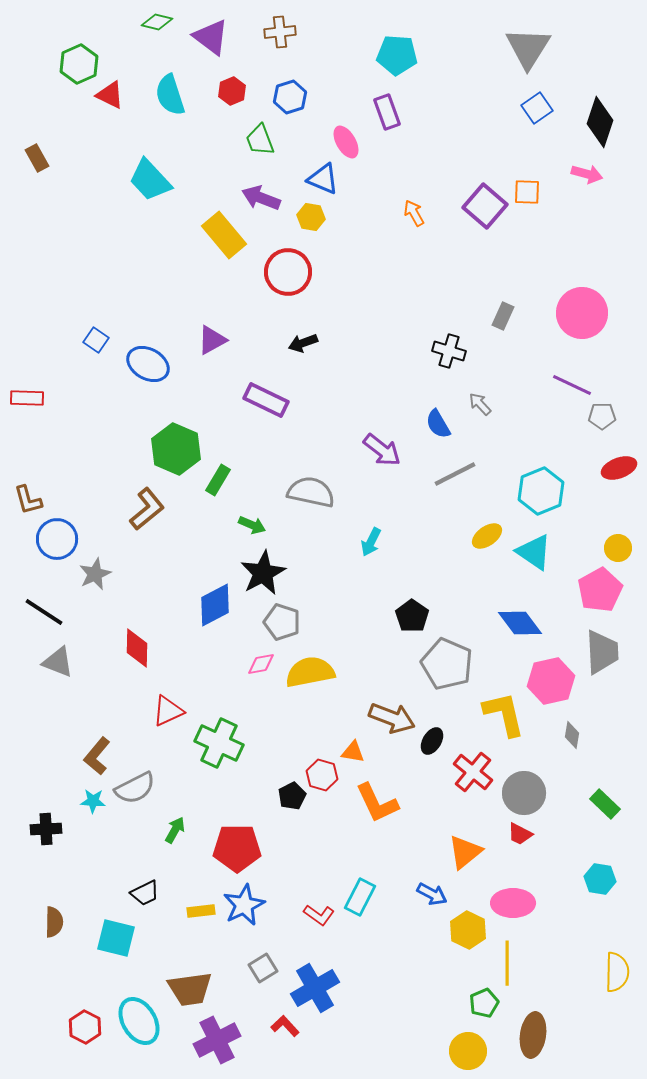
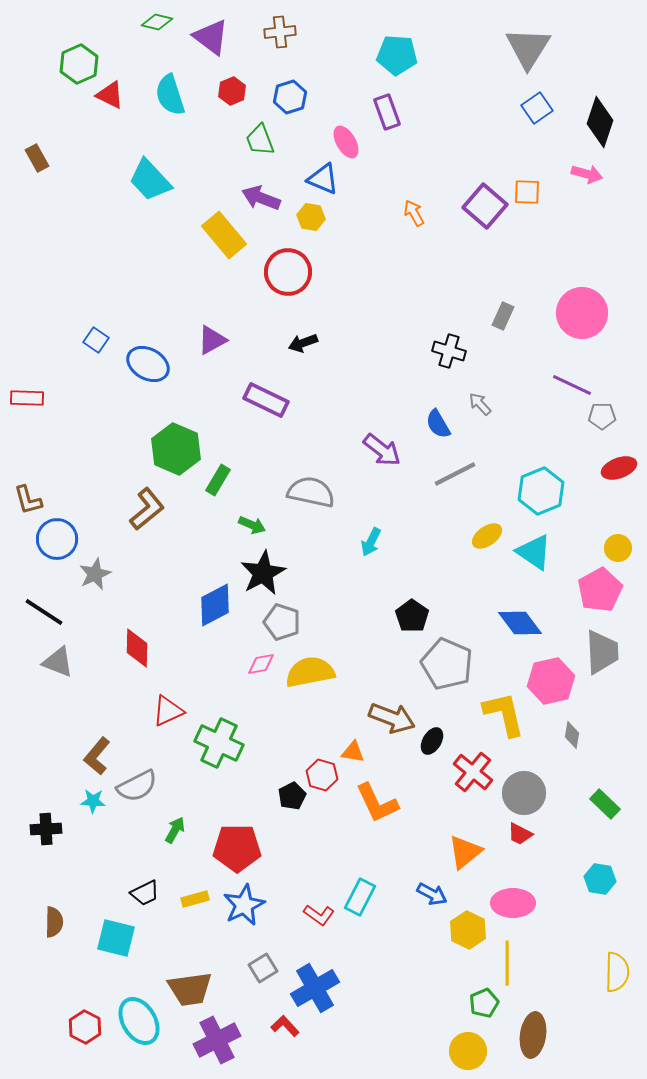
gray semicircle at (135, 788): moved 2 px right, 2 px up
yellow rectangle at (201, 911): moved 6 px left, 12 px up; rotated 8 degrees counterclockwise
